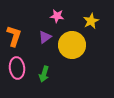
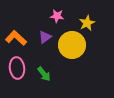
yellow star: moved 4 px left, 2 px down
orange L-shape: moved 2 px right, 2 px down; rotated 65 degrees counterclockwise
green arrow: rotated 56 degrees counterclockwise
